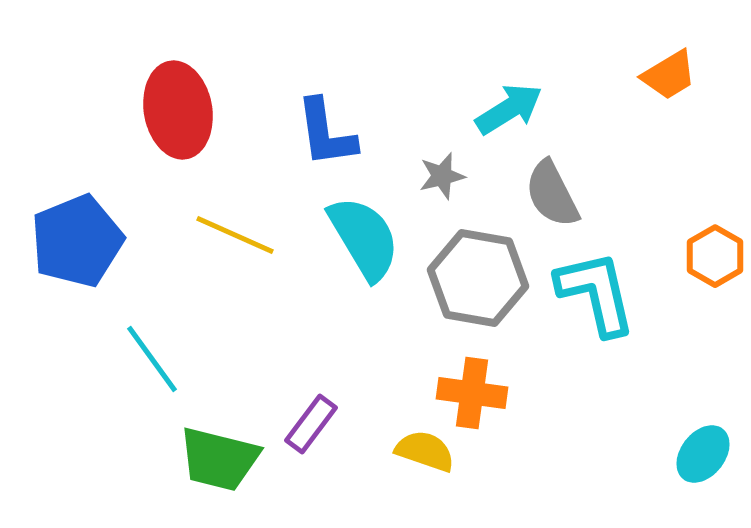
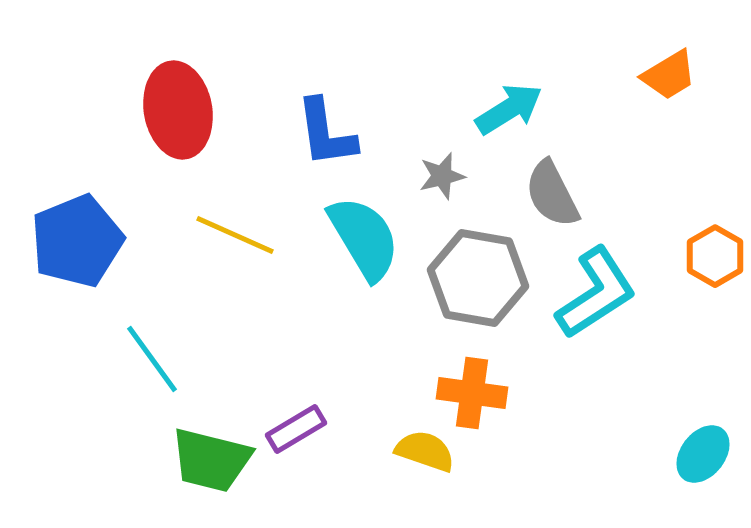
cyan L-shape: rotated 70 degrees clockwise
purple rectangle: moved 15 px left, 5 px down; rotated 22 degrees clockwise
green trapezoid: moved 8 px left, 1 px down
